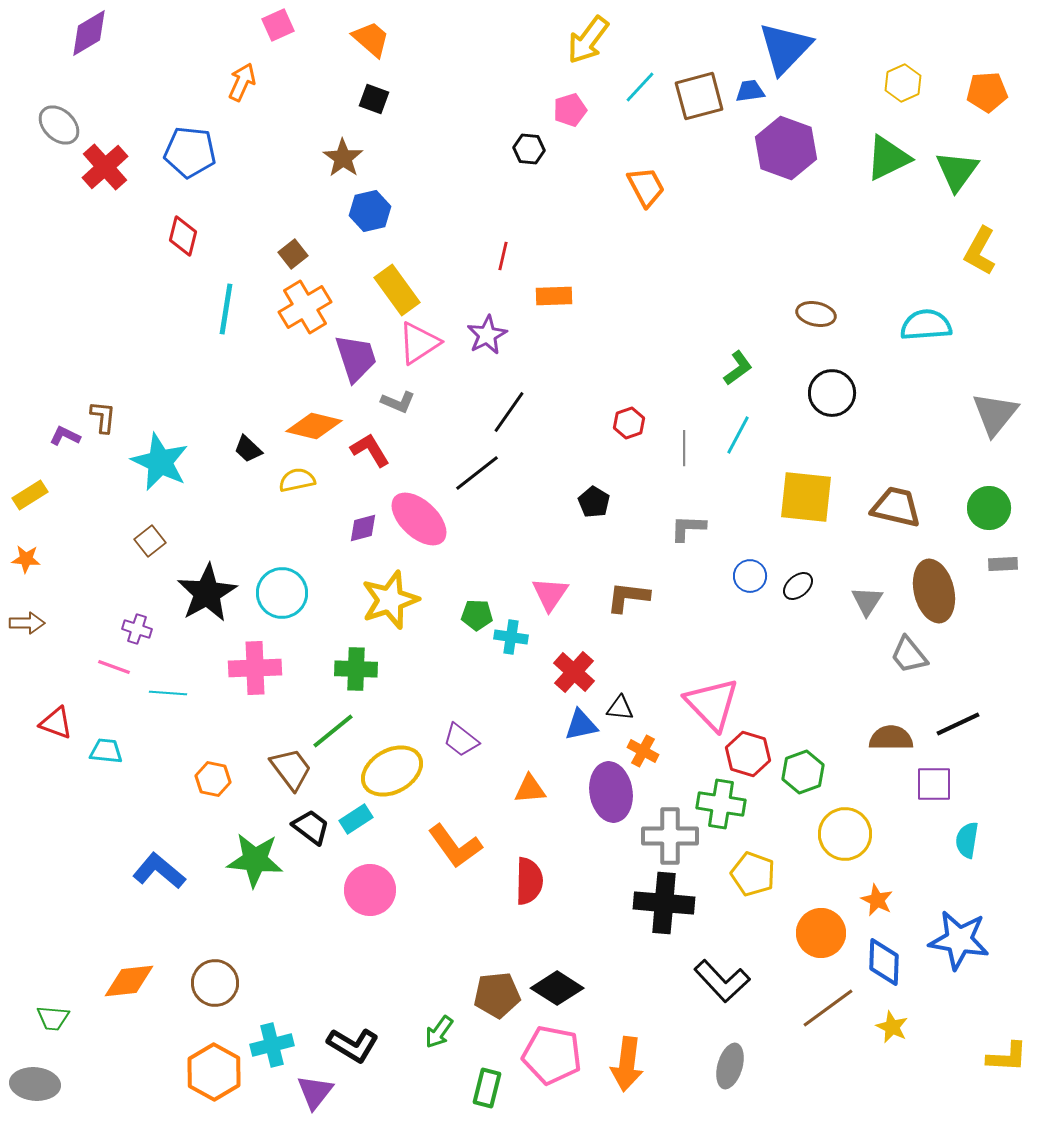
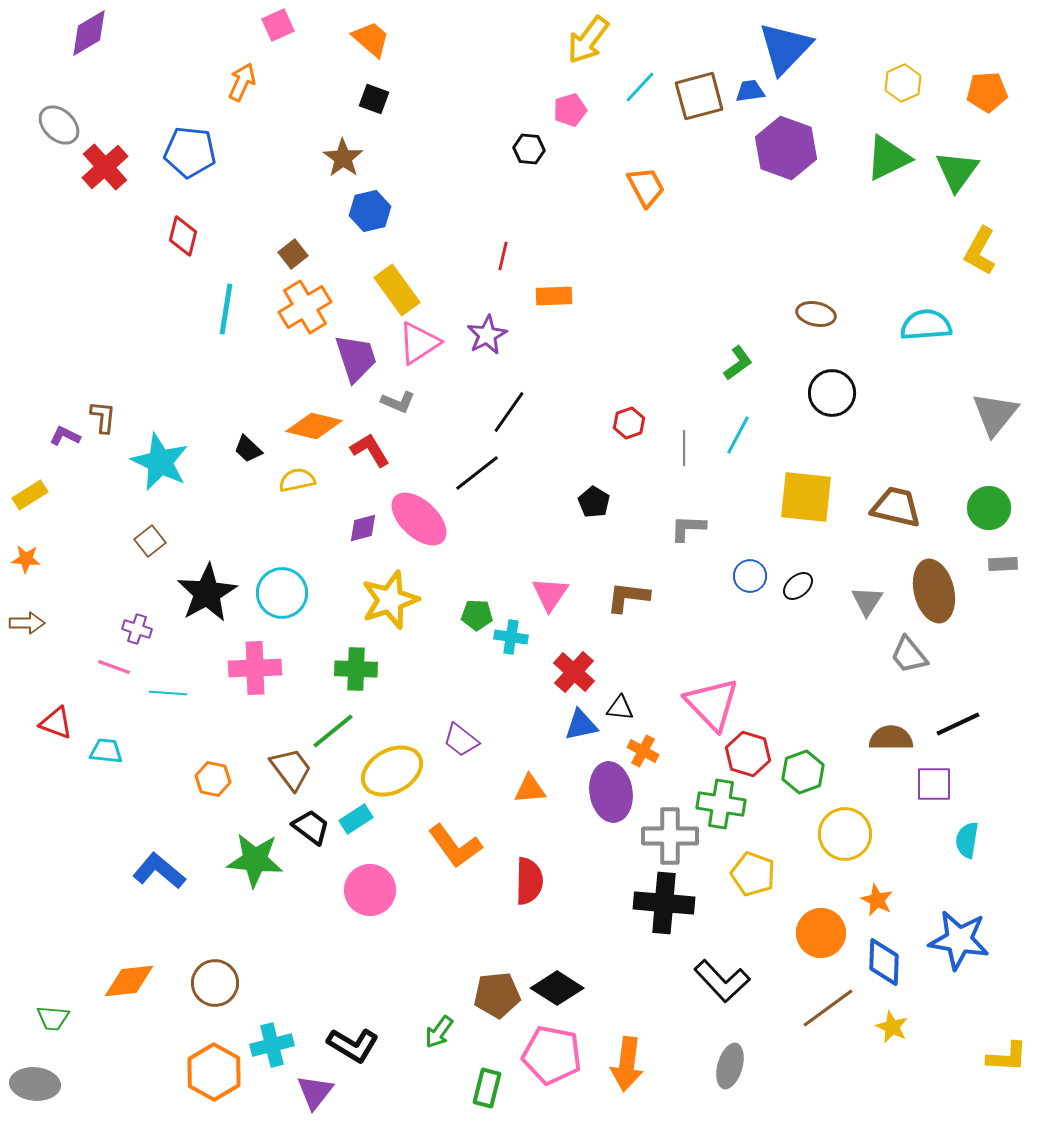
green L-shape at (738, 368): moved 5 px up
